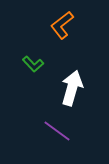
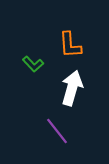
orange L-shape: moved 8 px right, 20 px down; rotated 56 degrees counterclockwise
purple line: rotated 16 degrees clockwise
